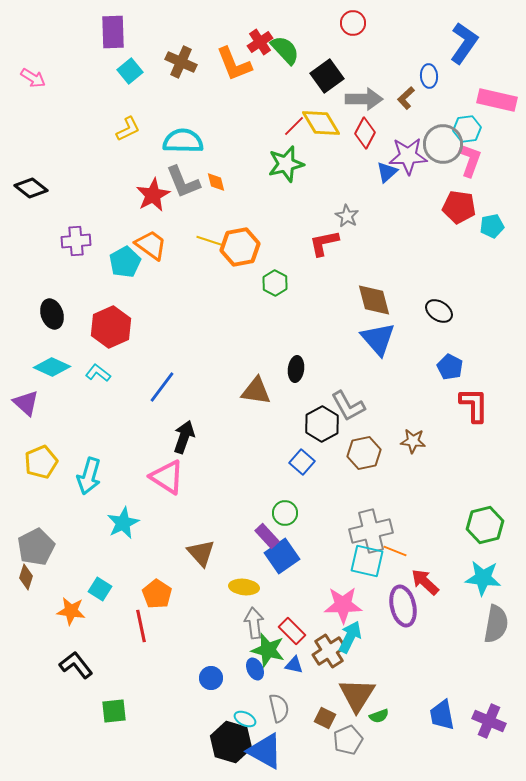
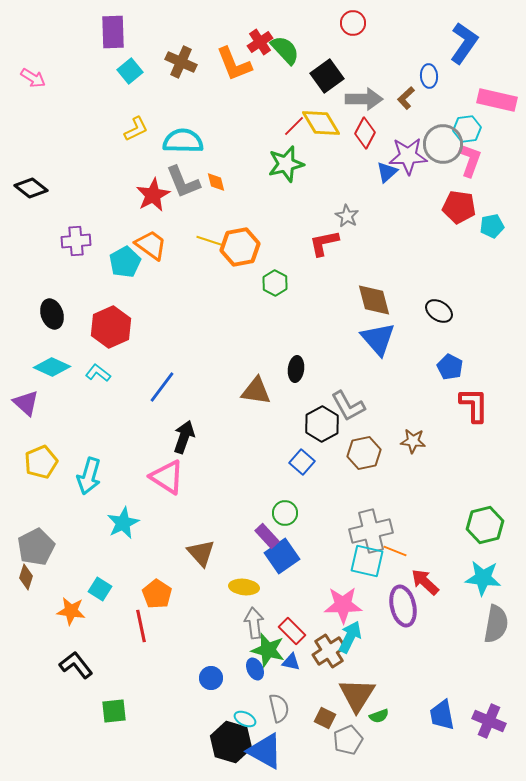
yellow L-shape at (128, 129): moved 8 px right
blue triangle at (294, 665): moved 3 px left, 3 px up
